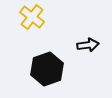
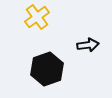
yellow cross: moved 5 px right; rotated 15 degrees clockwise
